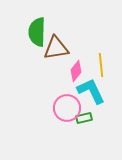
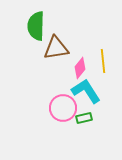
green semicircle: moved 1 px left, 6 px up
yellow line: moved 2 px right, 4 px up
pink diamond: moved 4 px right, 3 px up
cyan L-shape: moved 5 px left; rotated 8 degrees counterclockwise
pink circle: moved 4 px left
